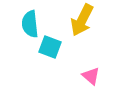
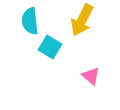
cyan semicircle: moved 3 px up
cyan square: rotated 10 degrees clockwise
